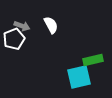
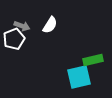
white semicircle: moved 1 px left; rotated 60 degrees clockwise
